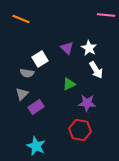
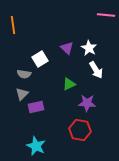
orange line: moved 8 px left, 6 px down; rotated 60 degrees clockwise
gray semicircle: moved 3 px left, 1 px down
purple rectangle: rotated 21 degrees clockwise
